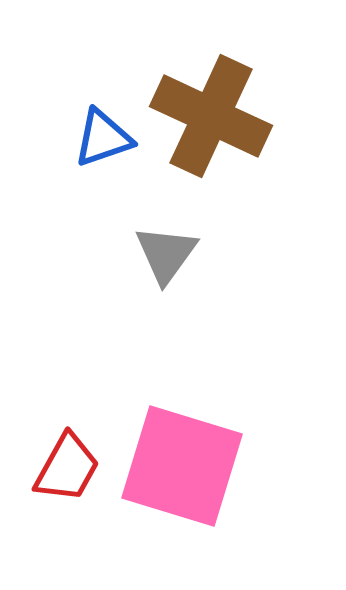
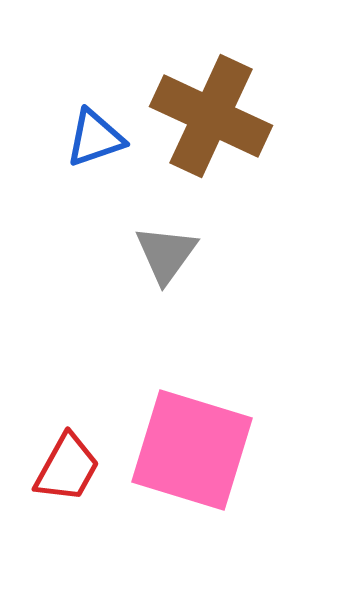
blue triangle: moved 8 px left
pink square: moved 10 px right, 16 px up
